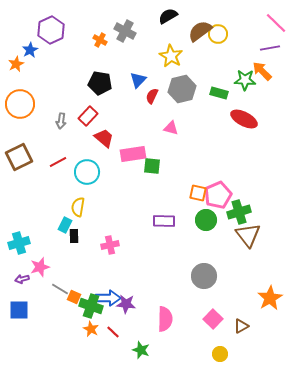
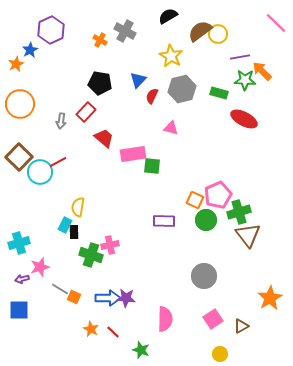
purple line at (270, 48): moved 30 px left, 9 px down
red rectangle at (88, 116): moved 2 px left, 4 px up
brown square at (19, 157): rotated 20 degrees counterclockwise
cyan circle at (87, 172): moved 47 px left
orange square at (198, 193): moved 3 px left, 7 px down; rotated 12 degrees clockwise
black rectangle at (74, 236): moved 4 px up
purple star at (126, 304): moved 6 px up
green cross at (91, 306): moved 51 px up
pink square at (213, 319): rotated 12 degrees clockwise
